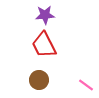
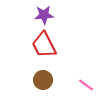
purple star: moved 1 px left
brown circle: moved 4 px right
